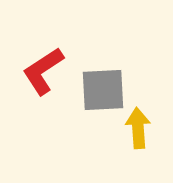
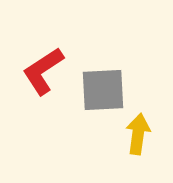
yellow arrow: moved 6 px down; rotated 12 degrees clockwise
